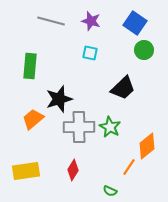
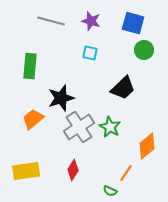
blue square: moved 2 px left; rotated 20 degrees counterclockwise
black star: moved 2 px right, 1 px up
gray cross: rotated 32 degrees counterclockwise
orange line: moved 3 px left, 6 px down
